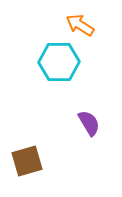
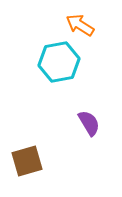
cyan hexagon: rotated 9 degrees counterclockwise
